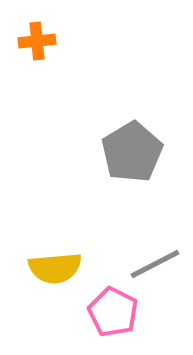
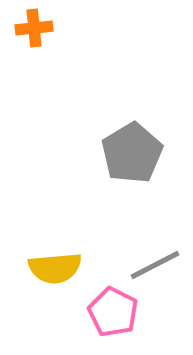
orange cross: moved 3 px left, 13 px up
gray pentagon: moved 1 px down
gray line: moved 1 px down
